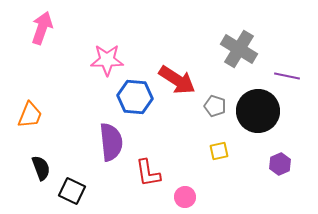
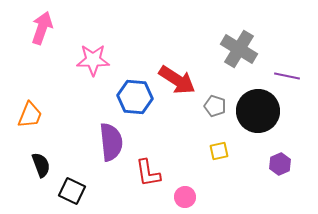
pink star: moved 14 px left
black semicircle: moved 3 px up
